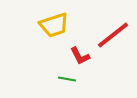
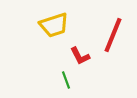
red line: rotated 30 degrees counterclockwise
green line: moved 1 px left, 1 px down; rotated 60 degrees clockwise
